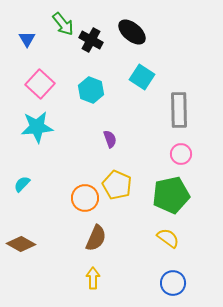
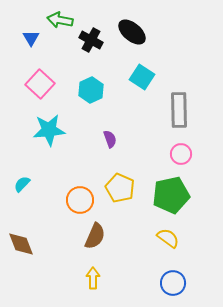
green arrow: moved 3 px left, 4 px up; rotated 140 degrees clockwise
blue triangle: moved 4 px right, 1 px up
cyan hexagon: rotated 15 degrees clockwise
cyan star: moved 12 px right, 3 px down
yellow pentagon: moved 3 px right, 3 px down
orange circle: moved 5 px left, 2 px down
brown semicircle: moved 1 px left, 2 px up
brown diamond: rotated 40 degrees clockwise
